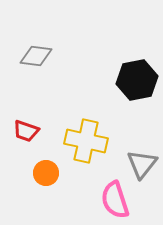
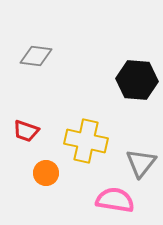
black hexagon: rotated 15 degrees clockwise
gray triangle: moved 1 px left, 1 px up
pink semicircle: rotated 117 degrees clockwise
